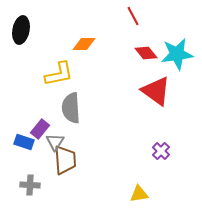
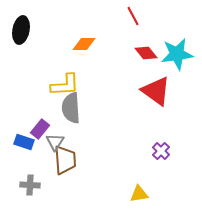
yellow L-shape: moved 6 px right, 11 px down; rotated 8 degrees clockwise
